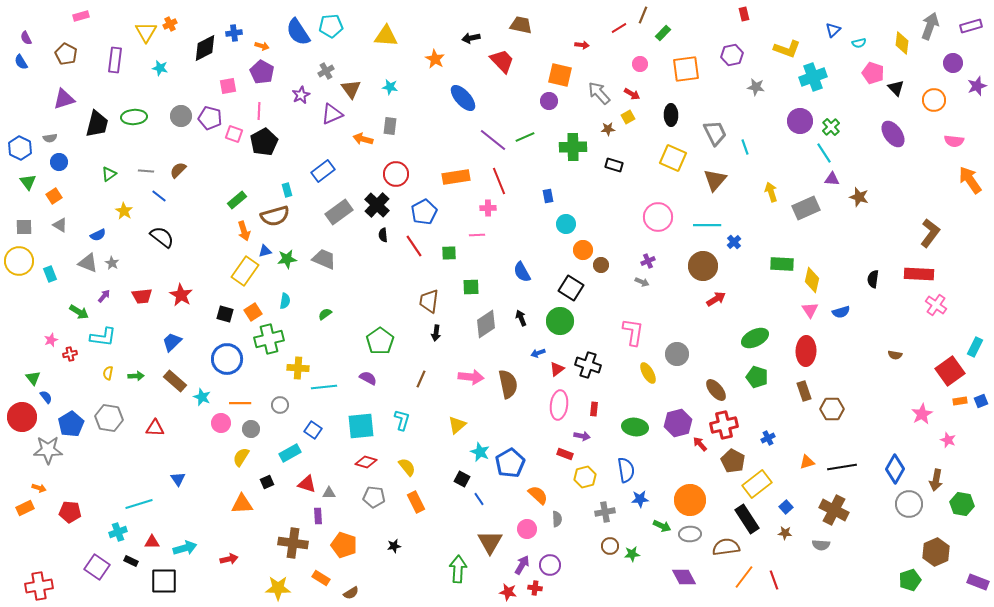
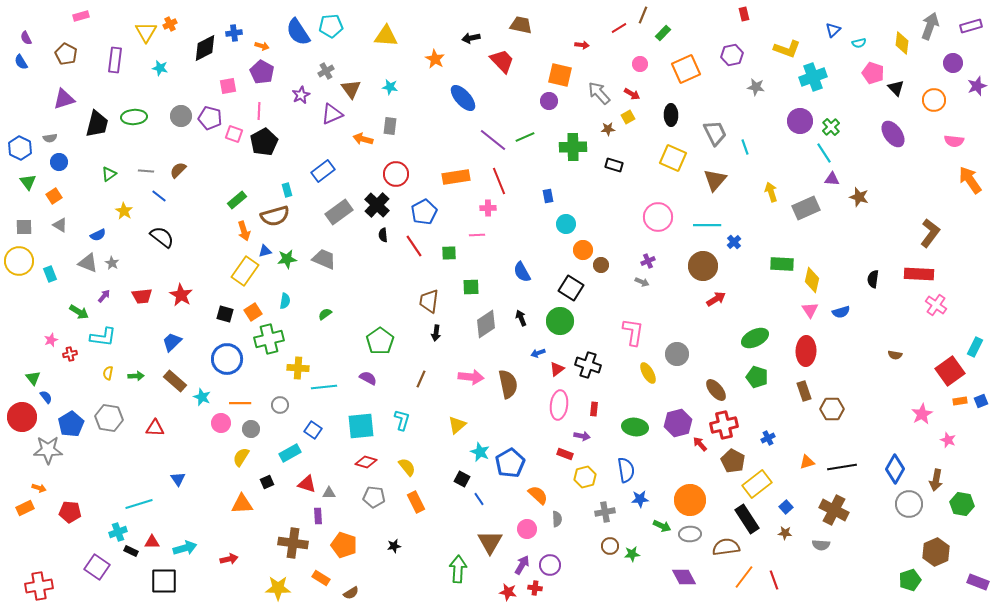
orange square at (686, 69): rotated 16 degrees counterclockwise
black rectangle at (131, 561): moved 10 px up
